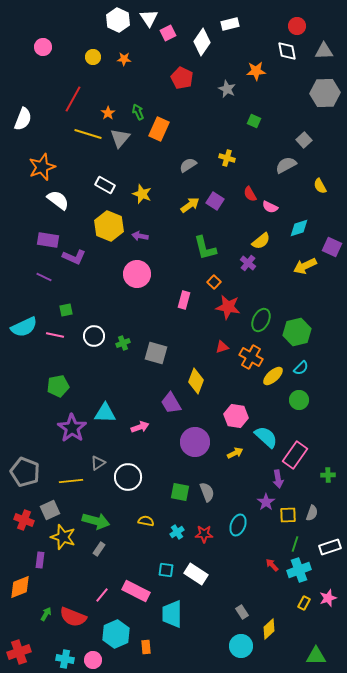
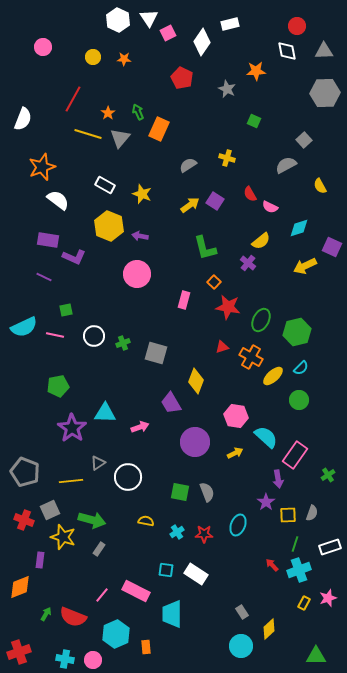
green cross at (328, 475): rotated 32 degrees counterclockwise
green arrow at (96, 521): moved 4 px left, 1 px up
